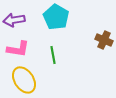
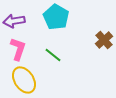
purple arrow: moved 1 px down
brown cross: rotated 24 degrees clockwise
pink L-shape: rotated 80 degrees counterclockwise
green line: rotated 42 degrees counterclockwise
